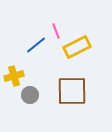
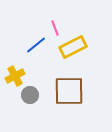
pink line: moved 1 px left, 3 px up
yellow rectangle: moved 4 px left
yellow cross: moved 1 px right; rotated 12 degrees counterclockwise
brown square: moved 3 px left
